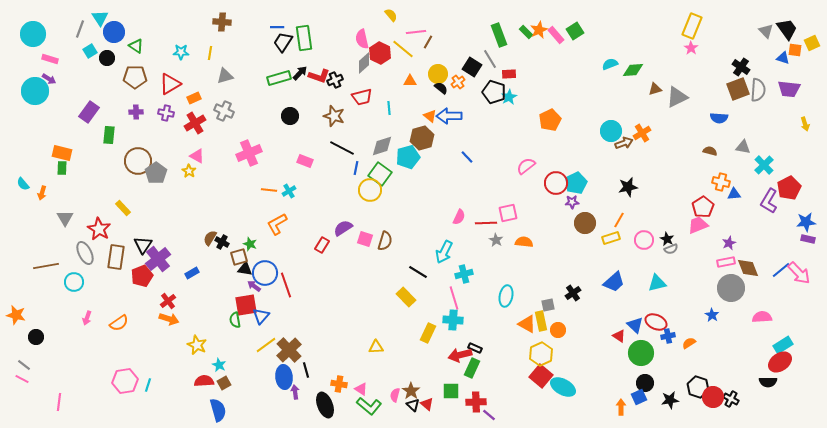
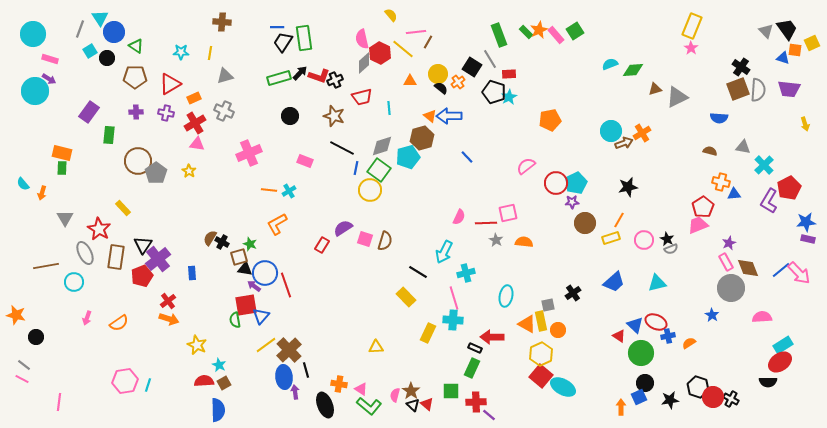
orange pentagon at (550, 120): rotated 15 degrees clockwise
pink triangle at (197, 156): moved 12 px up; rotated 21 degrees counterclockwise
green square at (380, 174): moved 1 px left, 4 px up
pink rectangle at (726, 262): rotated 72 degrees clockwise
blue rectangle at (192, 273): rotated 64 degrees counterclockwise
cyan cross at (464, 274): moved 2 px right, 1 px up
red arrow at (460, 355): moved 32 px right, 18 px up; rotated 15 degrees clockwise
blue semicircle at (218, 410): rotated 15 degrees clockwise
